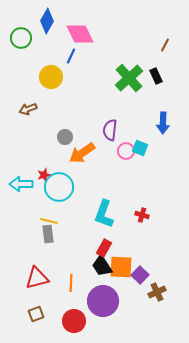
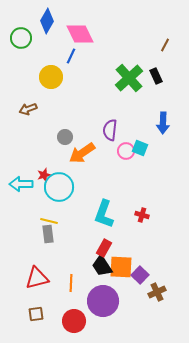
brown square: rotated 14 degrees clockwise
